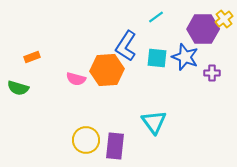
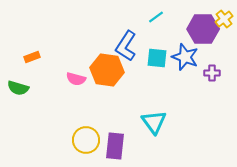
orange hexagon: rotated 12 degrees clockwise
